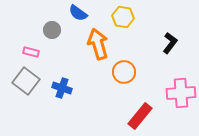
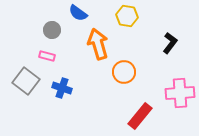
yellow hexagon: moved 4 px right, 1 px up
pink rectangle: moved 16 px right, 4 px down
pink cross: moved 1 px left
